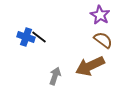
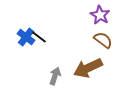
blue cross: rotated 18 degrees clockwise
brown arrow: moved 2 px left, 2 px down
